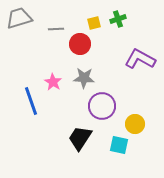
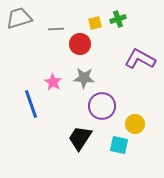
yellow square: moved 1 px right
blue line: moved 3 px down
